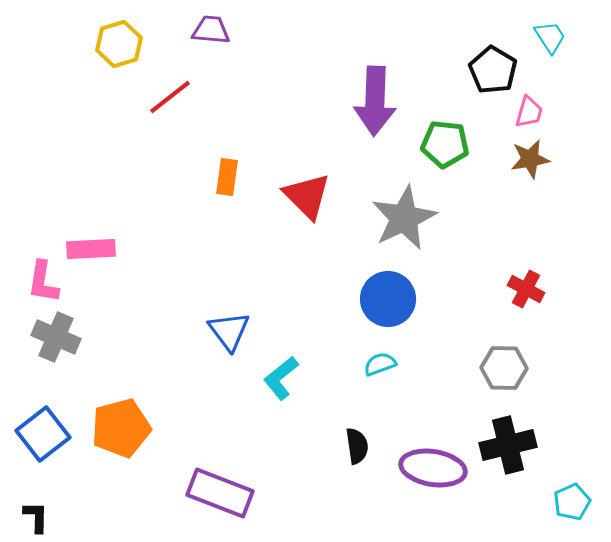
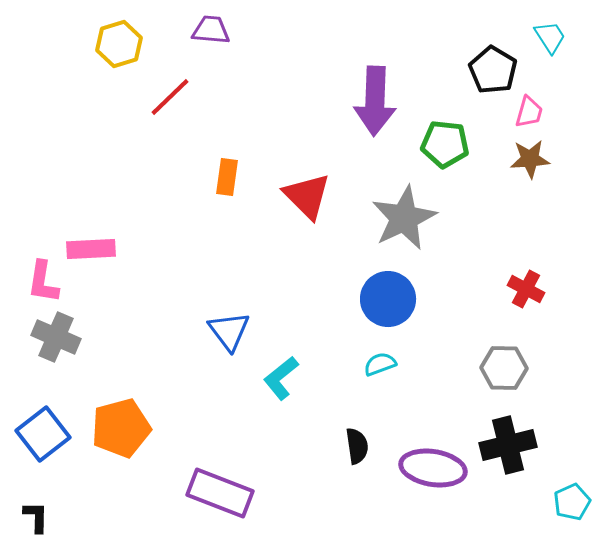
red line: rotated 6 degrees counterclockwise
brown star: rotated 6 degrees clockwise
